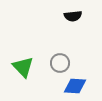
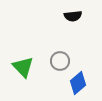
gray circle: moved 2 px up
blue diamond: moved 3 px right, 3 px up; rotated 45 degrees counterclockwise
